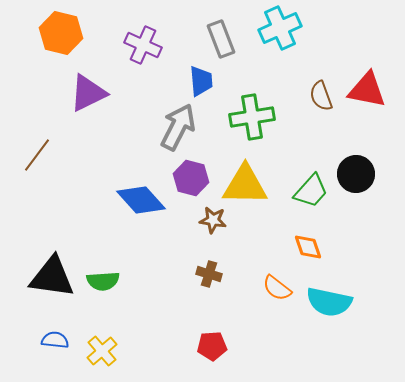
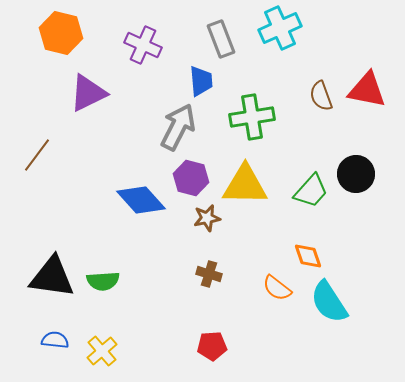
brown star: moved 6 px left, 2 px up; rotated 20 degrees counterclockwise
orange diamond: moved 9 px down
cyan semicircle: rotated 45 degrees clockwise
